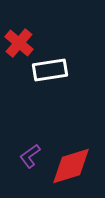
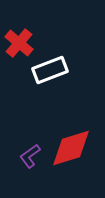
white rectangle: rotated 12 degrees counterclockwise
red diamond: moved 18 px up
